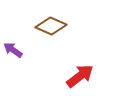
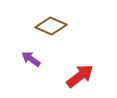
purple arrow: moved 18 px right, 9 px down
